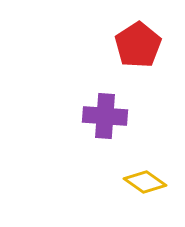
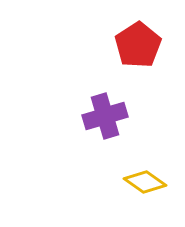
purple cross: rotated 21 degrees counterclockwise
